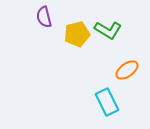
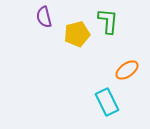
green L-shape: moved 9 px up; rotated 116 degrees counterclockwise
